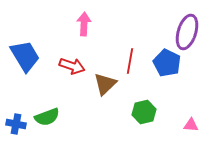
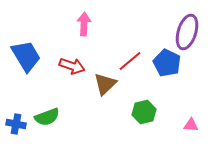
blue trapezoid: moved 1 px right
red line: rotated 40 degrees clockwise
